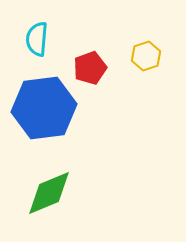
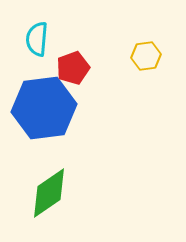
yellow hexagon: rotated 12 degrees clockwise
red pentagon: moved 17 px left
green diamond: rotated 12 degrees counterclockwise
